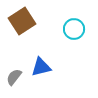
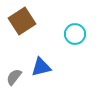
cyan circle: moved 1 px right, 5 px down
